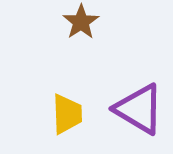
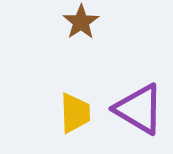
yellow trapezoid: moved 8 px right, 1 px up
